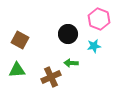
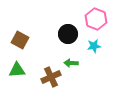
pink hexagon: moved 3 px left
